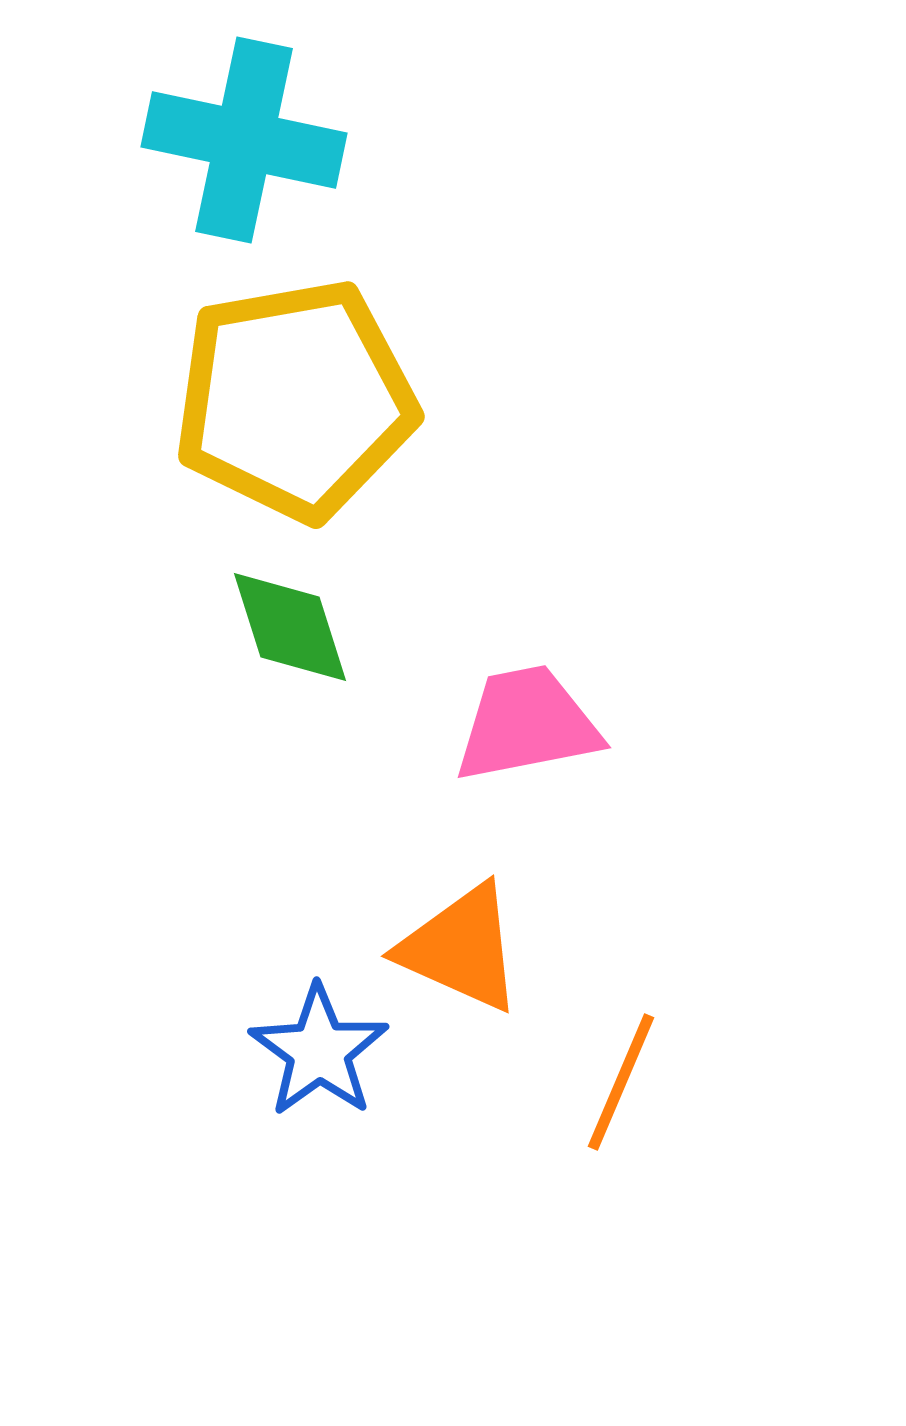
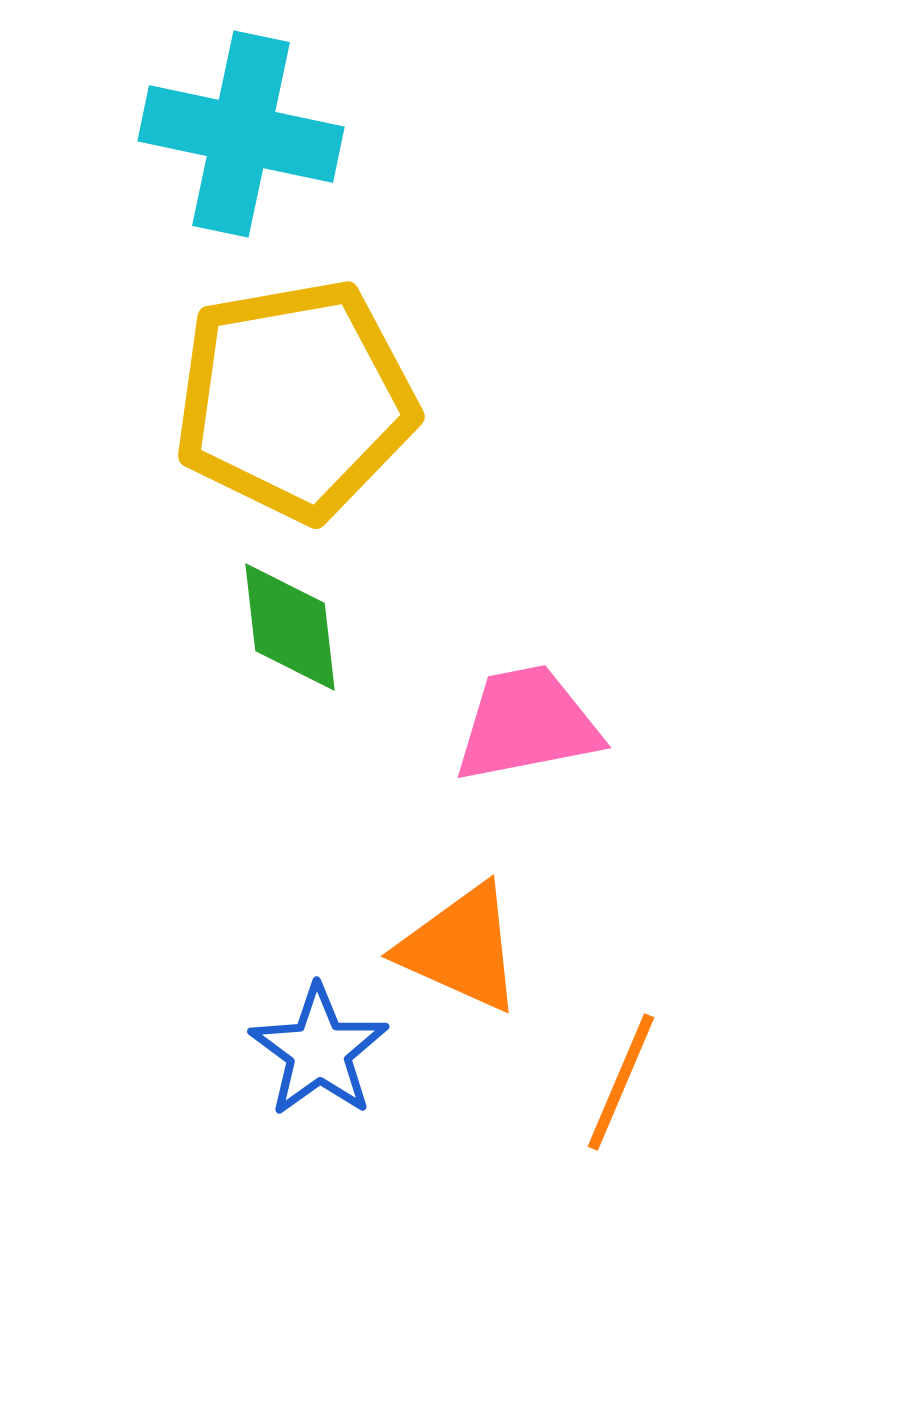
cyan cross: moved 3 px left, 6 px up
green diamond: rotated 11 degrees clockwise
